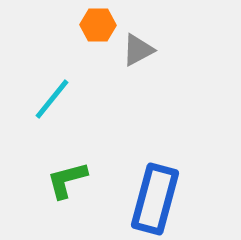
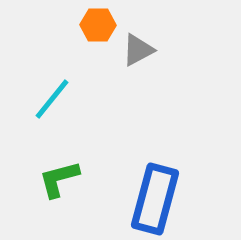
green L-shape: moved 8 px left, 1 px up
